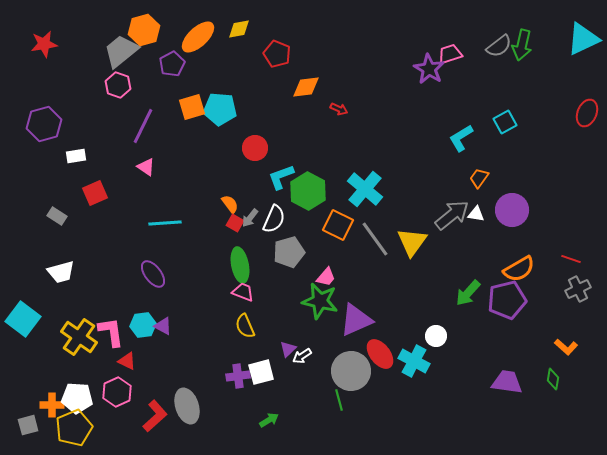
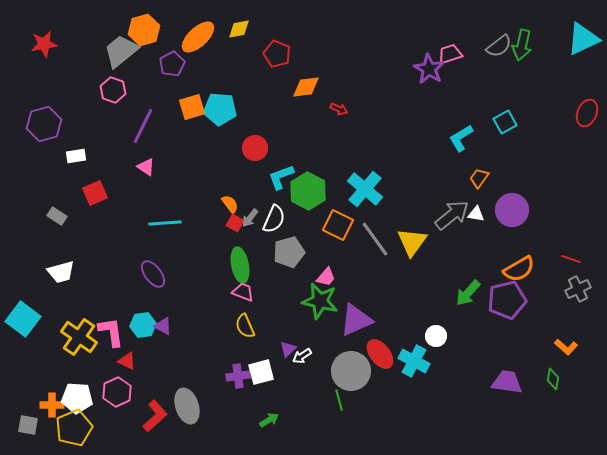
pink hexagon at (118, 85): moved 5 px left, 5 px down
gray square at (28, 425): rotated 25 degrees clockwise
